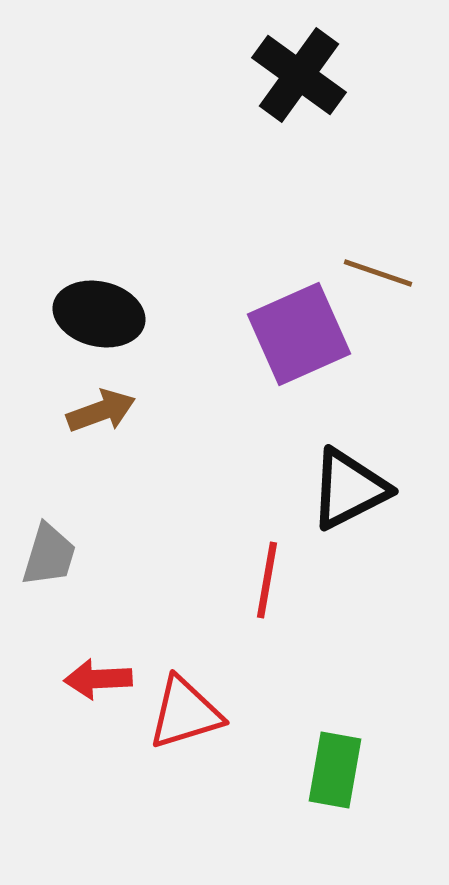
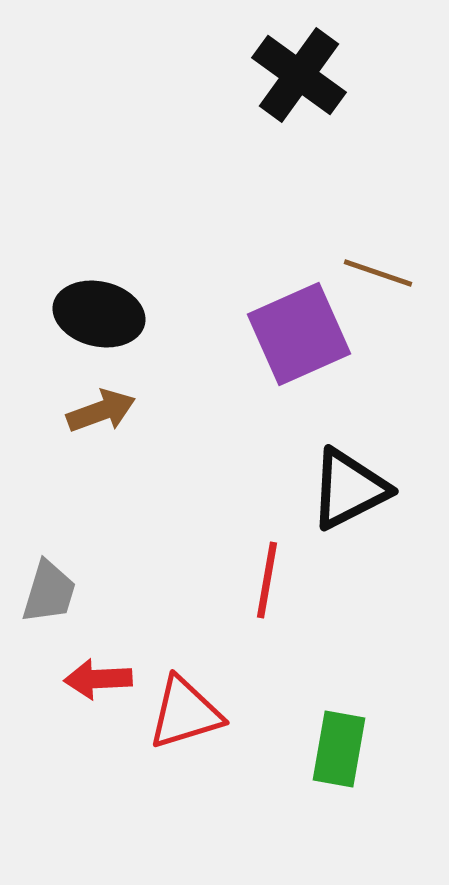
gray trapezoid: moved 37 px down
green rectangle: moved 4 px right, 21 px up
